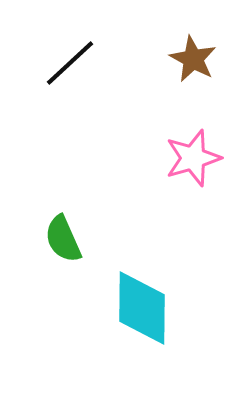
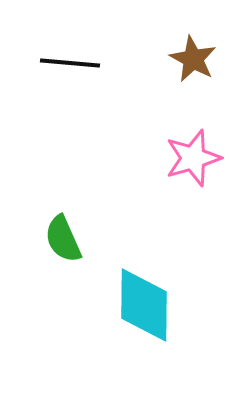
black line: rotated 48 degrees clockwise
cyan diamond: moved 2 px right, 3 px up
